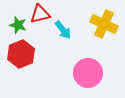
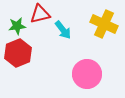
green star: moved 1 px left, 1 px down; rotated 24 degrees counterclockwise
red hexagon: moved 3 px left, 1 px up
pink circle: moved 1 px left, 1 px down
